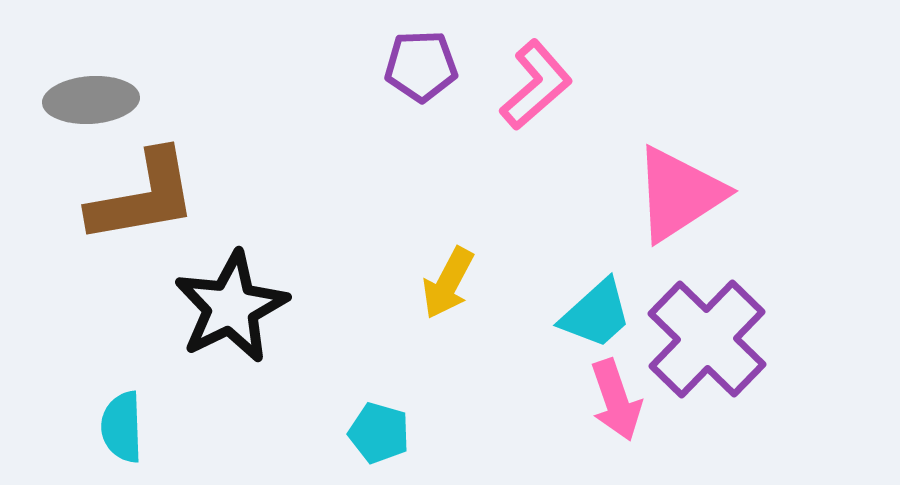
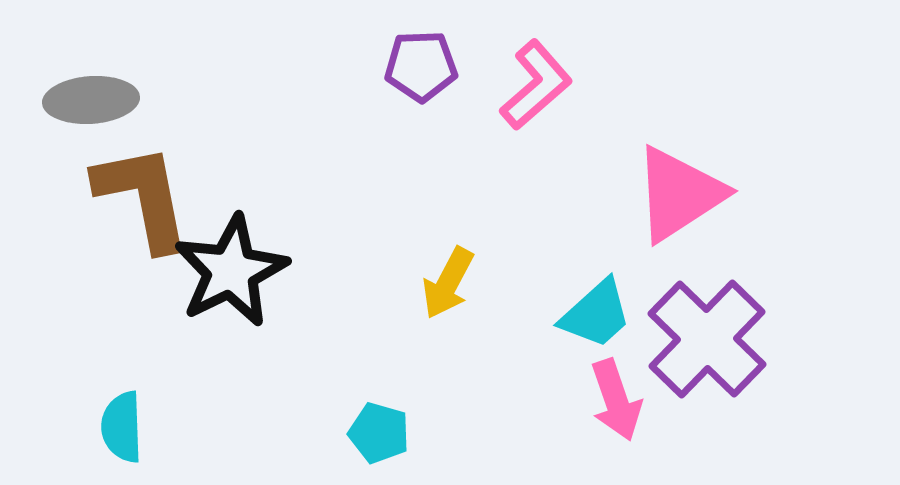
brown L-shape: rotated 91 degrees counterclockwise
black star: moved 36 px up
